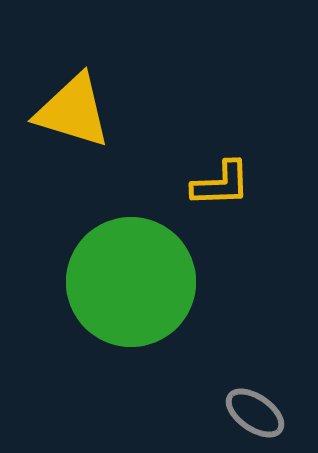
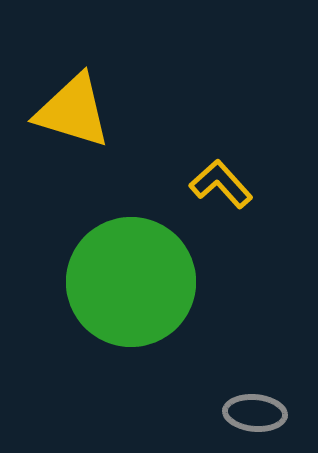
yellow L-shape: rotated 130 degrees counterclockwise
gray ellipse: rotated 30 degrees counterclockwise
